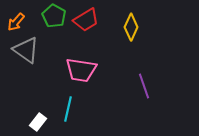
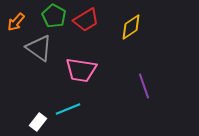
yellow diamond: rotated 32 degrees clockwise
gray triangle: moved 13 px right, 2 px up
cyan line: rotated 55 degrees clockwise
